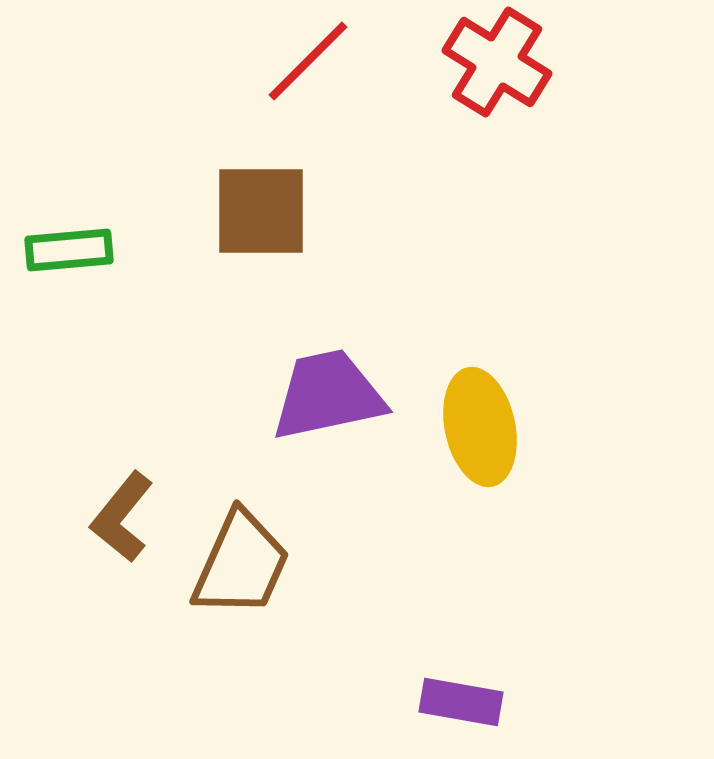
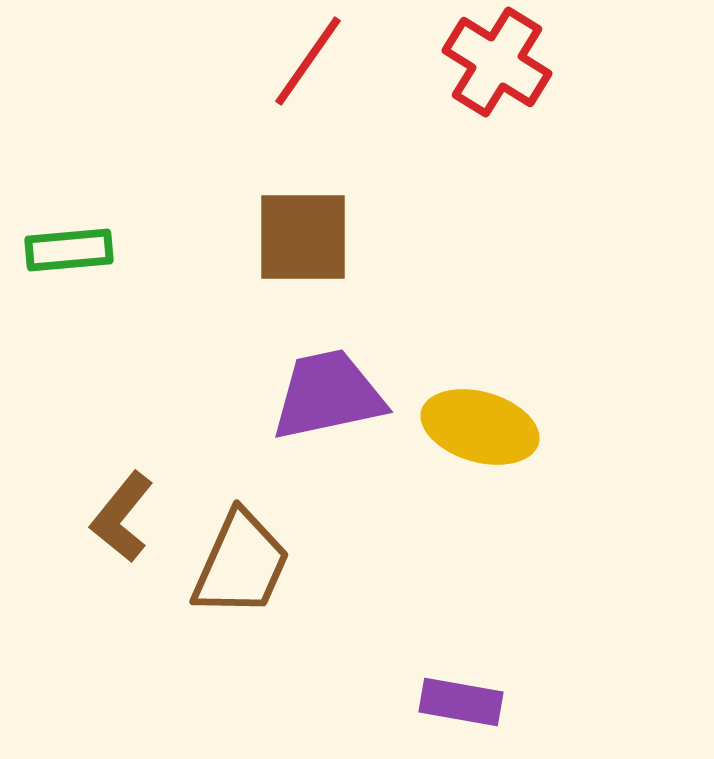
red line: rotated 10 degrees counterclockwise
brown square: moved 42 px right, 26 px down
yellow ellipse: rotated 62 degrees counterclockwise
